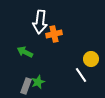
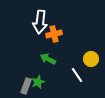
green arrow: moved 23 px right, 7 px down
white line: moved 4 px left
